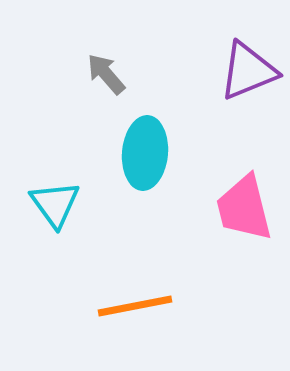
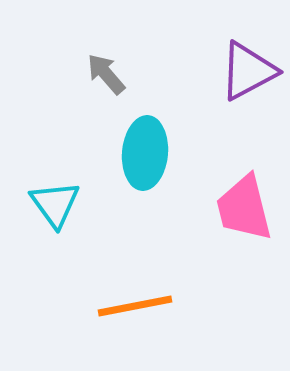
purple triangle: rotated 6 degrees counterclockwise
